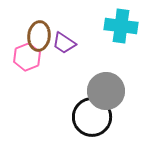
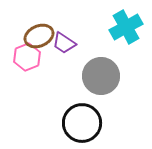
cyan cross: moved 5 px right, 1 px down; rotated 36 degrees counterclockwise
brown ellipse: rotated 60 degrees clockwise
gray circle: moved 5 px left, 15 px up
black circle: moved 10 px left, 6 px down
